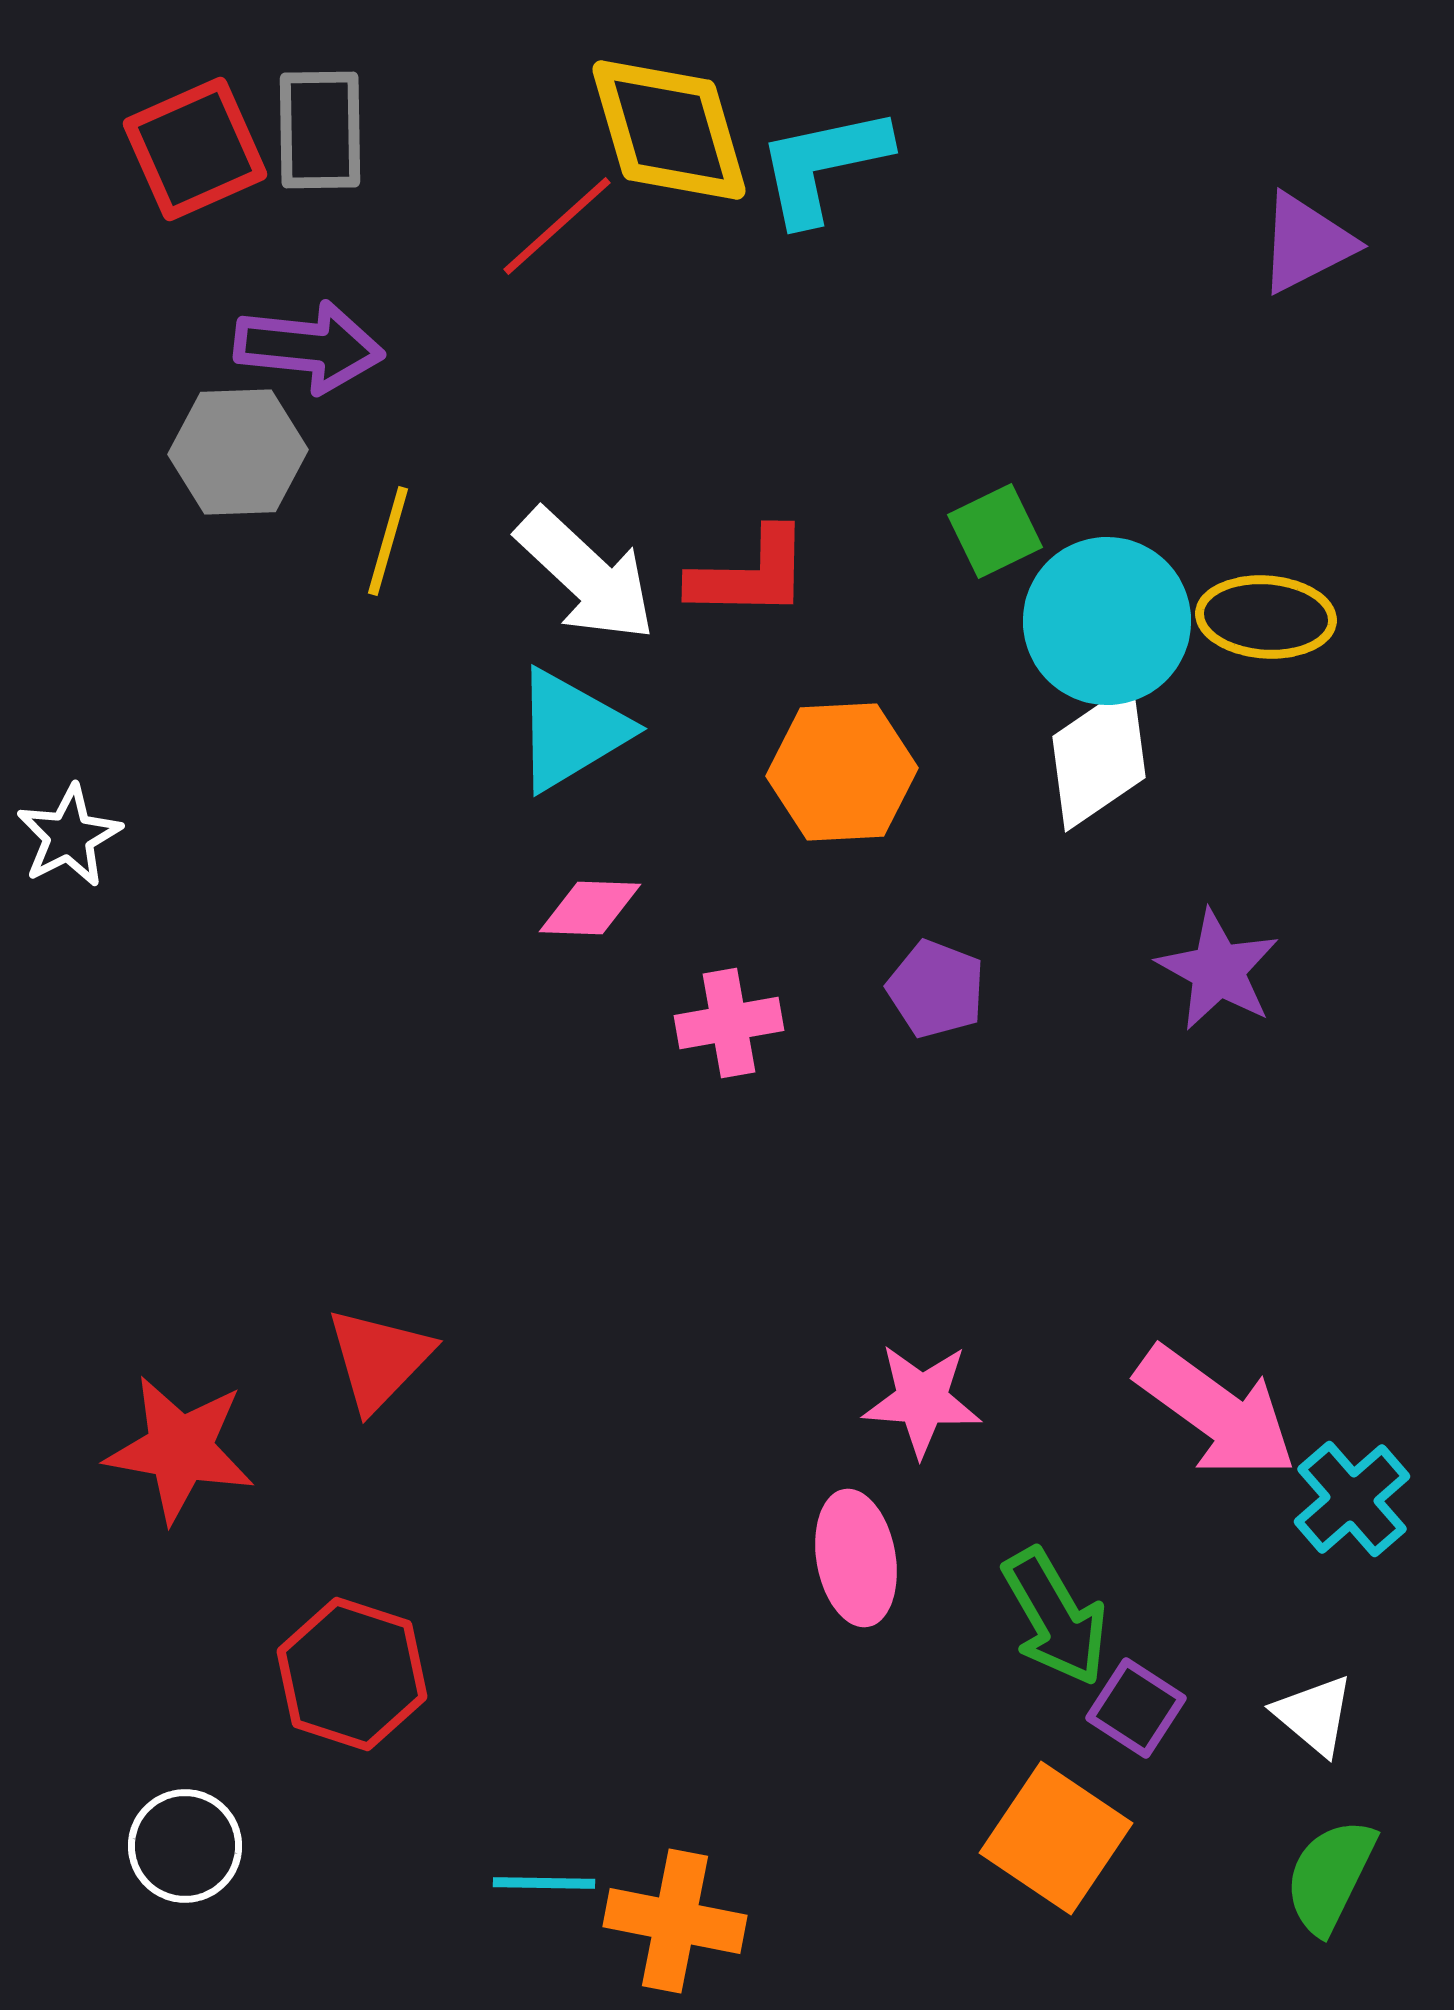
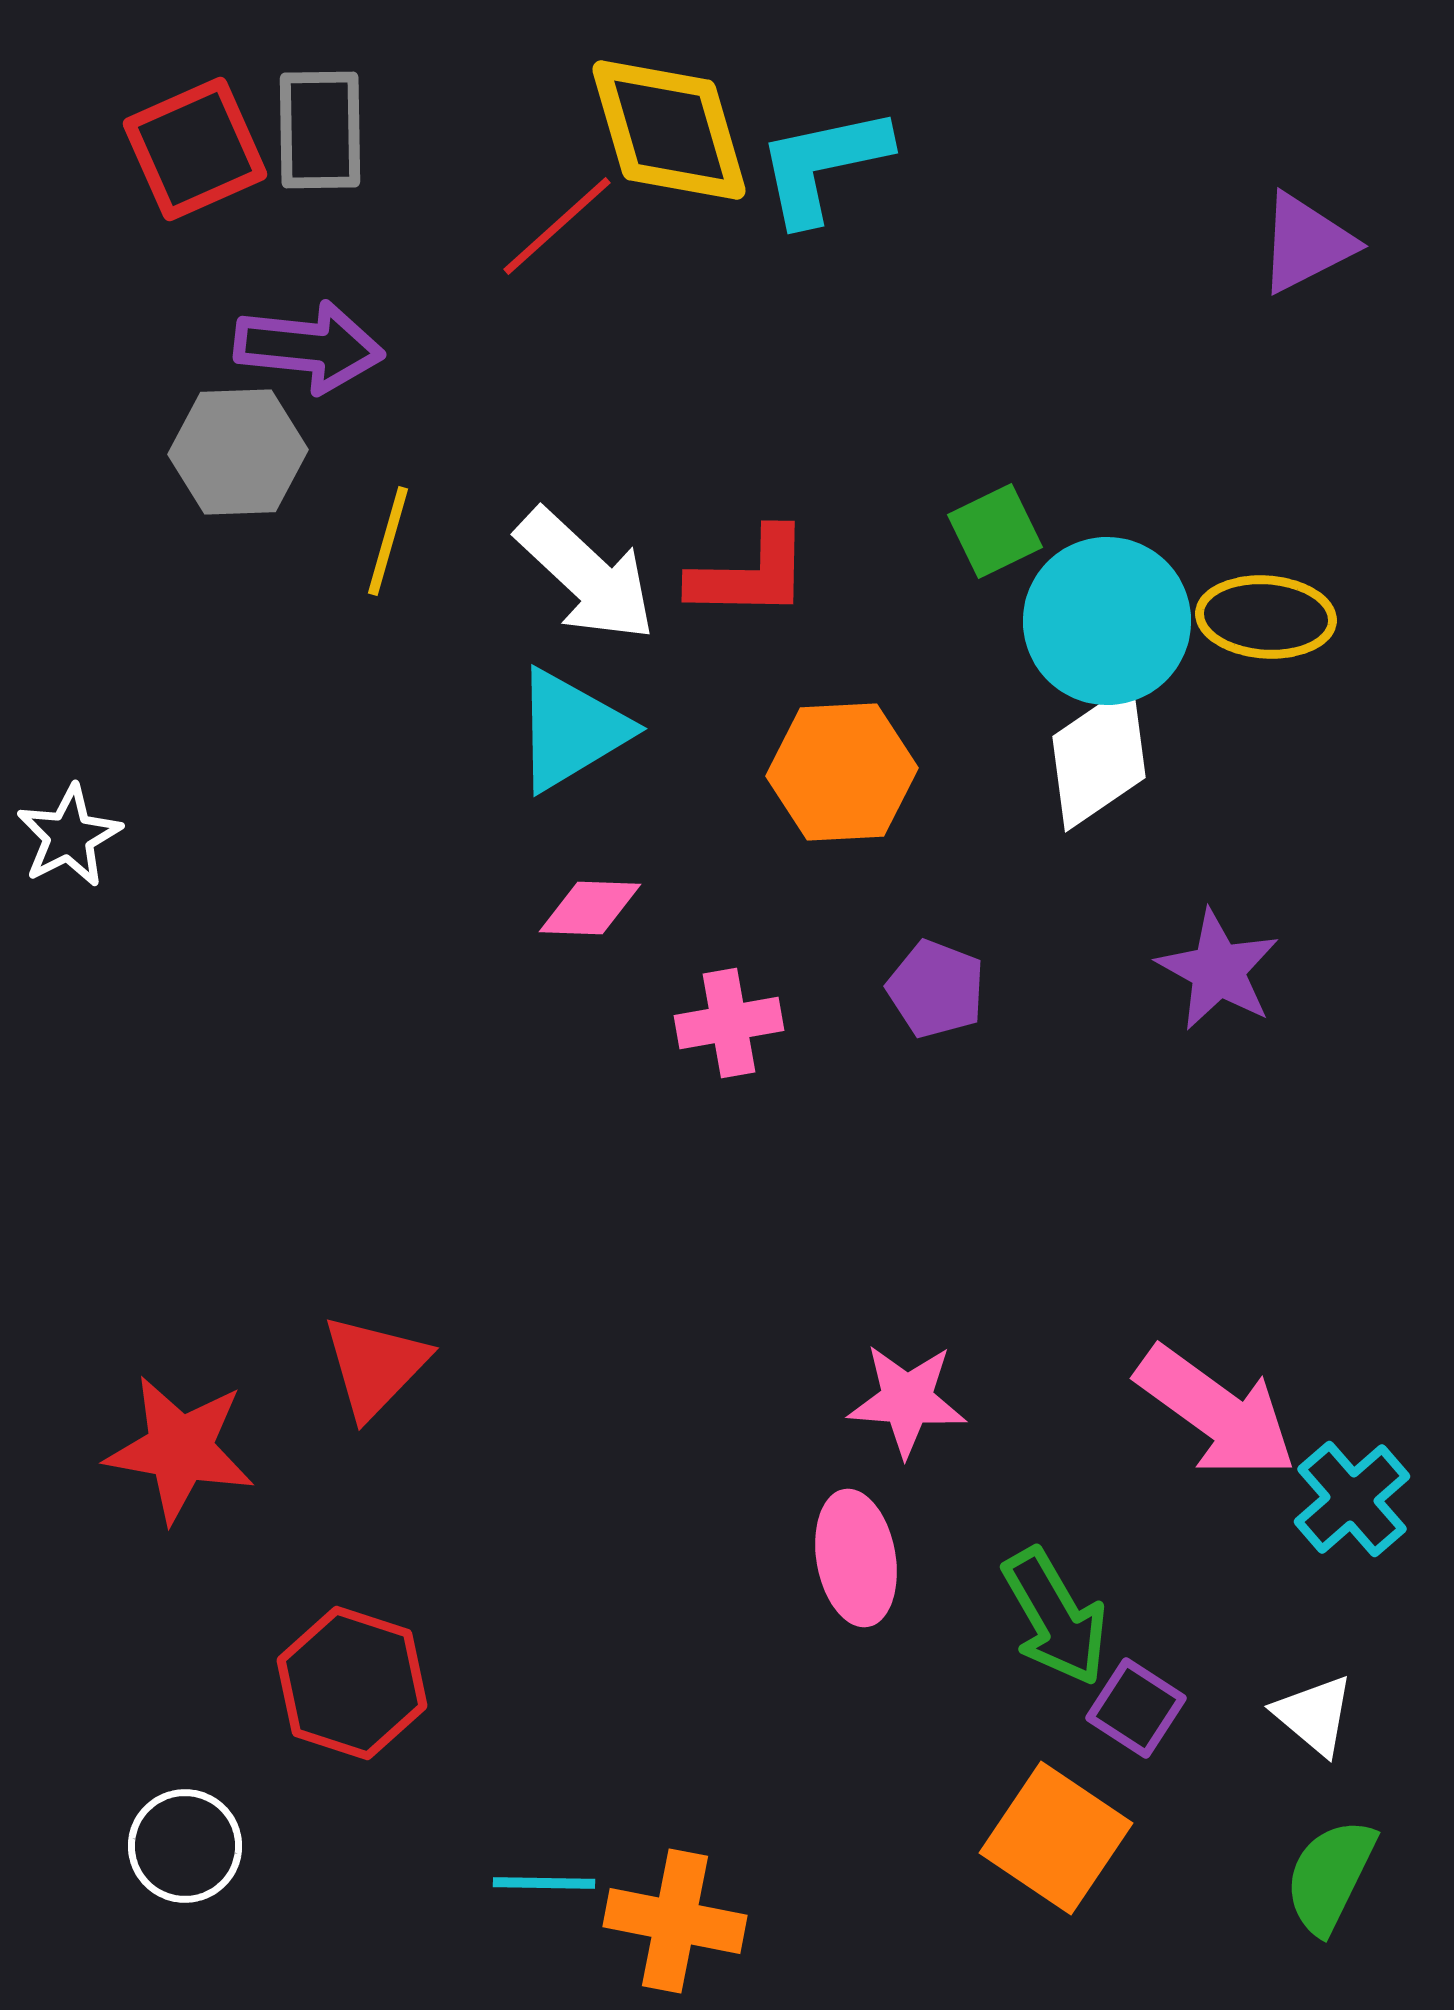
red triangle: moved 4 px left, 7 px down
pink star: moved 15 px left
red hexagon: moved 9 px down
